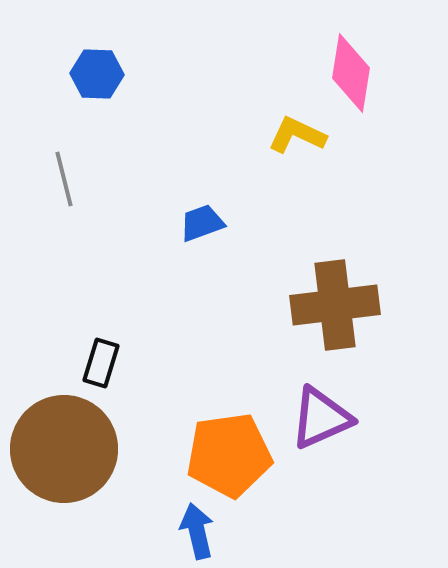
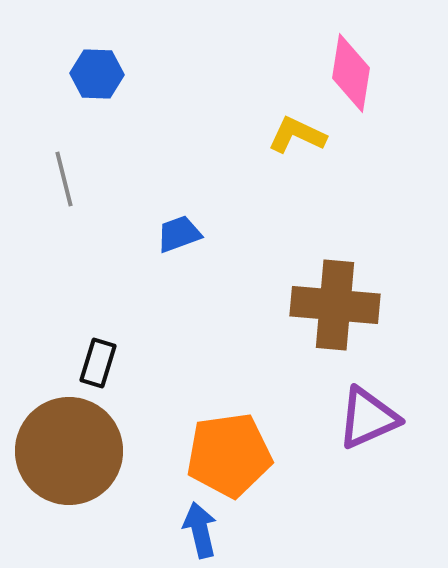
blue trapezoid: moved 23 px left, 11 px down
brown cross: rotated 12 degrees clockwise
black rectangle: moved 3 px left
purple triangle: moved 47 px right
brown circle: moved 5 px right, 2 px down
blue arrow: moved 3 px right, 1 px up
